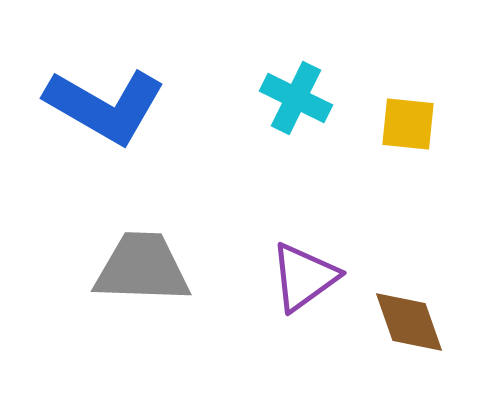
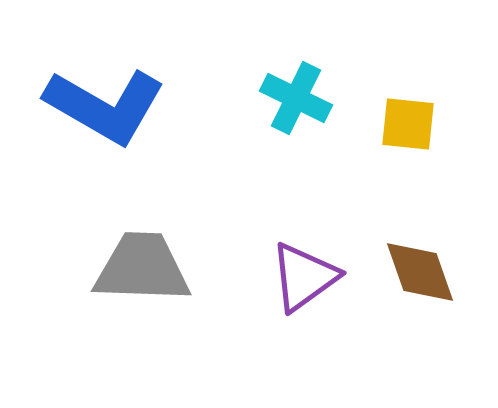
brown diamond: moved 11 px right, 50 px up
